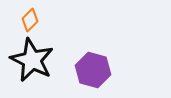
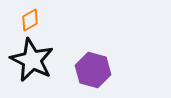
orange diamond: rotated 15 degrees clockwise
